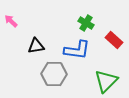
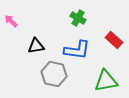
green cross: moved 8 px left, 5 px up
gray hexagon: rotated 10 degrees clockwise
green triangle: rotated 35 degrees clockwise
